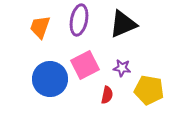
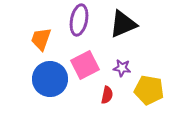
orange trapezoid: moved 1 px right, 12 px down
